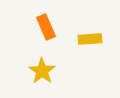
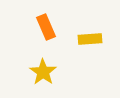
yellow star: moved 1 px right, 1 px down
